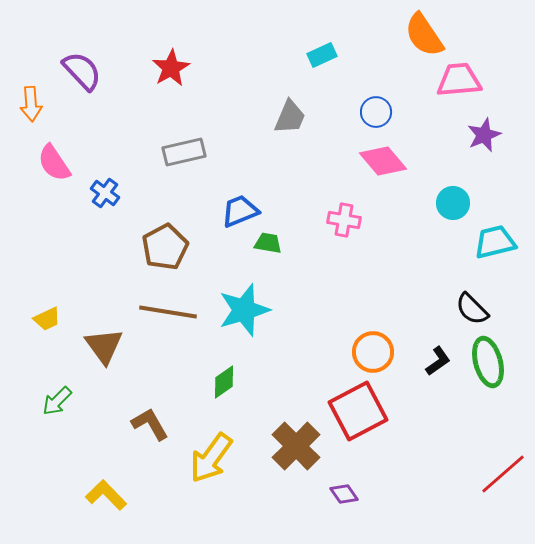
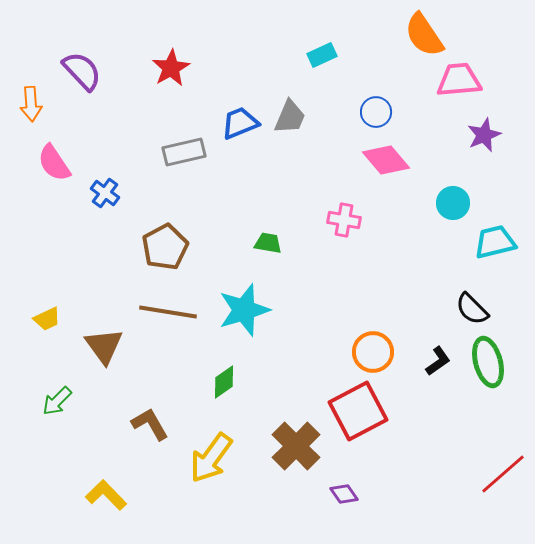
pink diamond: moved 3 px right, 1 px up
blue trapezoid: moved 88 px up
